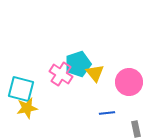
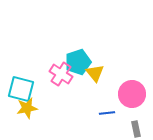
cyan pentagon: moved 2 px up
pink circle: moved 3 px right, 12 px down
